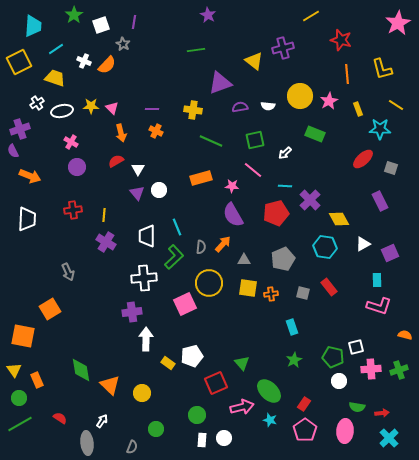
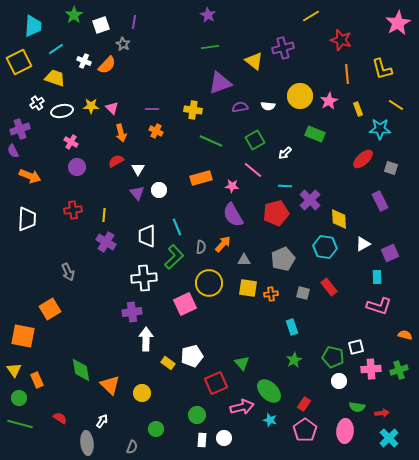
green line at (196, 50): moved 14 px right, 3 px up
green square at (255, 140): rotated 18 degrees counterclockwise
yellow diamond at (339, 219): rotated 25 degrees clockwise
cyan rectangle at (377, 280): moved 3 px up
green line at (20, 424): rotated 45 degrees clockwise
